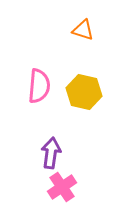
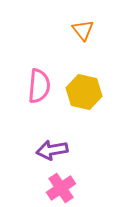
orange triangle: rotated 35 degrees clockwise
purple arrow: moved 1 px right, 3 px up; rotated 108 degrees counterclockwise
pink cross: moved 1 px left, 1 px down
